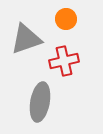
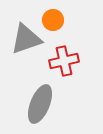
orange circle: moved 13 px left, 1 px down
gray ellipse: moved 2 px down; rotated 12 degrees clockwise
